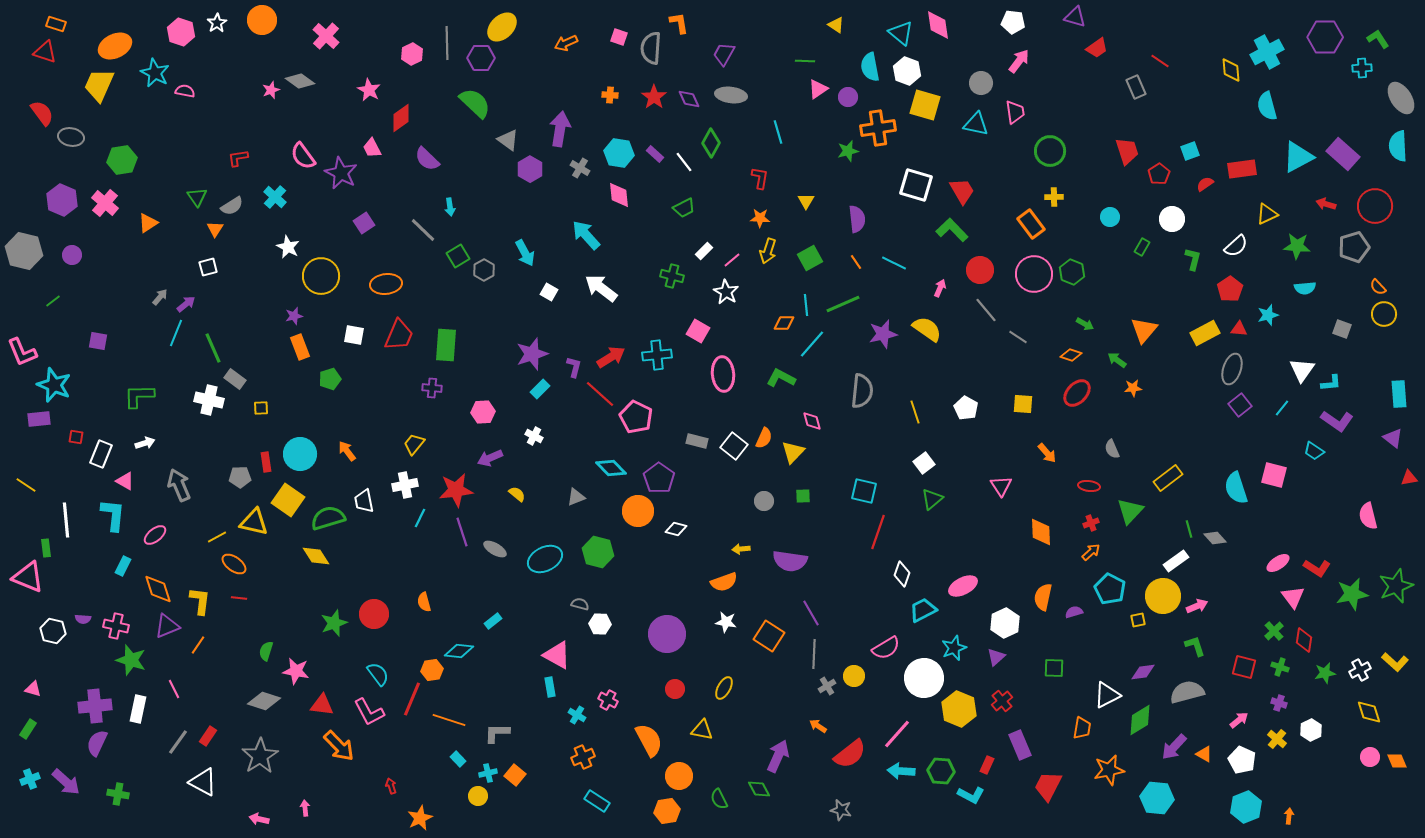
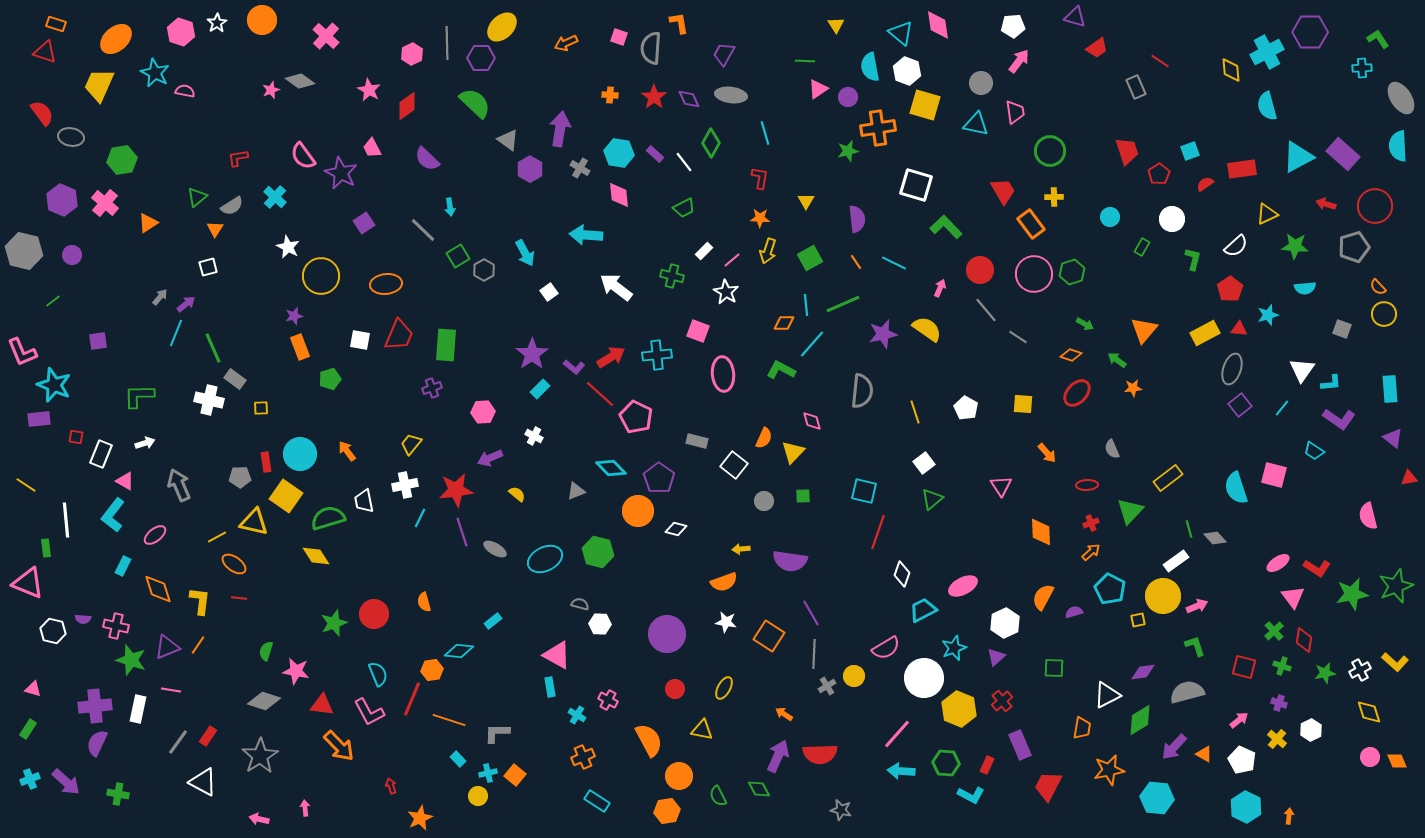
white pentagon at (1013, 22): moved 4 px down; rotated 10 degrees counterclockwise
yellow triangle at (836, 25): rotated 24 degrees clockwise
purple hexagon at (1325, 37): moved 15 px left, 5 px up
orange ellipse at (115, 46): moved 1 px right, 7 px up; rotated 16 degrees counterclockwise
red diamond at (401, 118): moved 6 px right, 12 px up
cyan line at (778, 132): moved 13 px left, 1 px down
red trapezoid at (962, 191): moved 41 px right
green triangle at (197, 197): rotated 25 degrees clockwise
green L-shape at (952, 230): moved 6 px left, 3 px up
cyan arrow at (586, 235): rotated 44 degrees counterclockwise
green star at (1297, 246): moved 2 px left
green hexagon at (1072, 272): rotated 20 degrees clockwise
white arrow at (601, 288): moved 15 px right, 1 px up
white square at (549, 292): rotated 24 degrees clockwise
pink square at (698, 331): rotated 10 degrees counterclockwise
white square at (354, 335): moved 6 px right, 5 px down
purple square at (98, 341): rotated 18 degrees counterclockwise
purple star at (532, 354): rotated 16 degrees counterclockwise
purple L-shape at (574, 367): rotated 115 degrees clockwise
green L-shape at (781, 378): moved 8 px up
purple cross at (432, 388): rotated 24 degrees counterclockwise
cyan rectangle at (1399, 394): moved 9 px left, 5 px up
purple L-shape at (1337, 421): moved 2 px right, 2 px up
yellow trapezoid at (414, 444): moved 3 px left
white square at (734, 446): moved 19 px down
red ellipse at (1089, 486): moved 2 px left, 1 px up; rotated 10 degrees counterclockwise
gray triangle at (576, 497): moved 6 px up
yellow square at (288, 500): moved 2 px left, 4 px up
cyan L-shape at (113, 515): rotated 148 degrees counterclockwise
pink triangle at (28, 577): moved 6 px down
orange semicircle at (1043, 597): rotated 16 degrees clockwise
purple triangle at (167, 626): moved 21 px down
green cross at (1280, 667): moved 2 px right, 1 px up
cyan semicircle at (378, 674): rotated 15 degrees clockwise
pink line at (174, 689): moved 3 px left, 1 px down; rotated 54 degrees counterclockwise
orange arrow at (818, 726): moved 34 px left, 12 px up
red semicircle at (850, 754): moved 30 px left; rotated 36 degrees clockwise
green hexagon at (941, 771): moved 5 px right, 8 px up
green semicircle at (719, 799): moved 1 px left, 3 px up
cyan hexagon at (1246, 807): rotated 12 degrees counterclockwise
